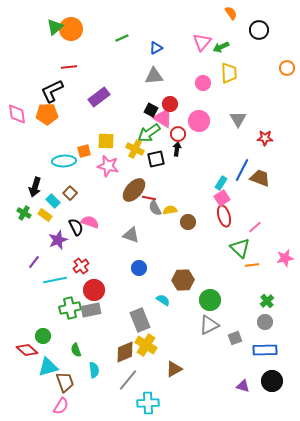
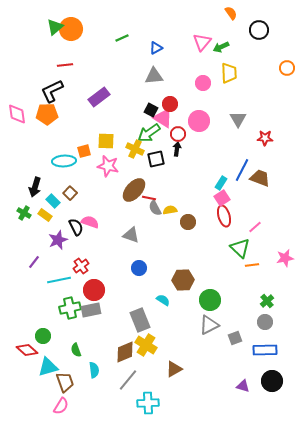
red line at (69, 67): moved 4 px left, 2 px up
cyan line at (55, 280): moved 4 px right
